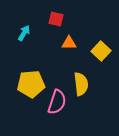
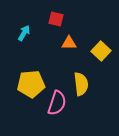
pink semicircle: moved 1 px down
